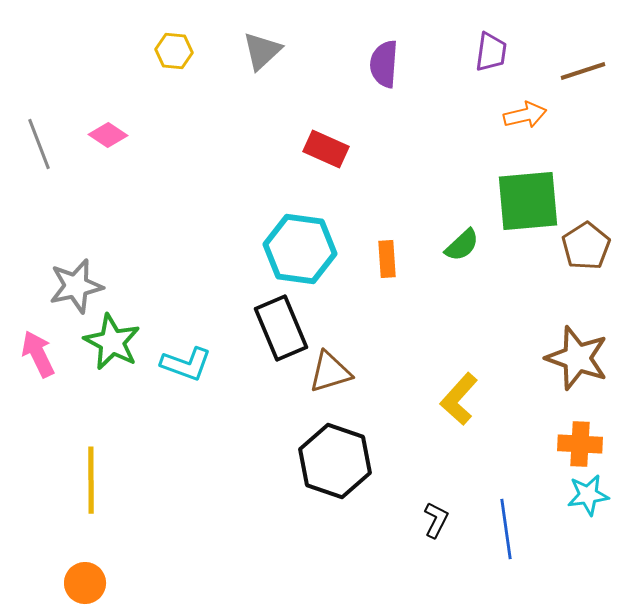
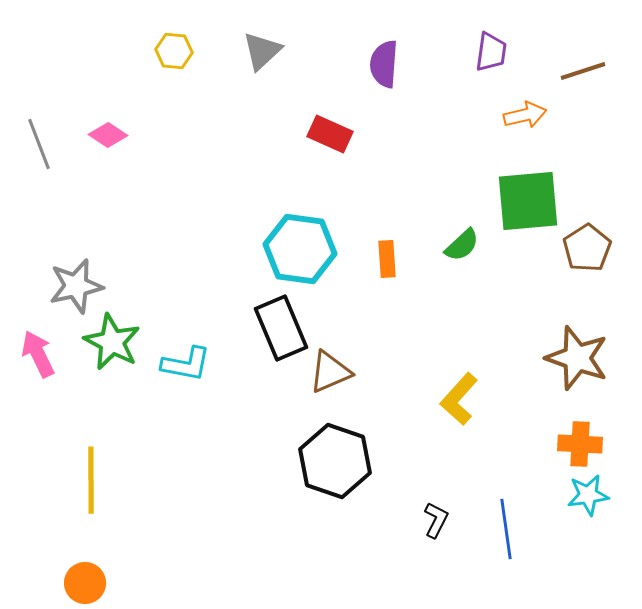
red rectangle: moved 4 px right, 15 px up
brown pentagon: moved 1 px right, 2 px down
cyan L-shape: rotated 9 degrees counterclockwise
brown triangle: rotated 6 degrees counterclockwise
